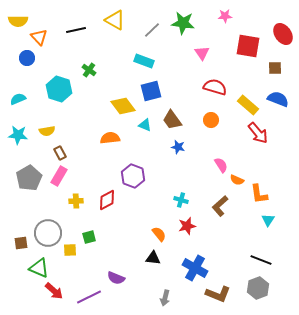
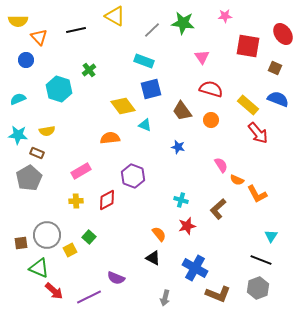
yellow triangle at (115, 20): moved 4 px up
pink triangle at (202, 53): moved 4 px down
blue circle at (27, 58): moved 1 px left, 2 px down
brown square at (275, 68): rotated 24 degrees clockwise
green cross at (89, 70): rotated 16 degrees clockwise
red semicircle at (215, 87): moved 4 px left, 2 px down
blue square at (151, 91): moved 2 px up
brown trapezoid at (172, 120): moved 10 px right, 9 px up
brown rectangle at (60, 153): moved 23 px left; rotated 40 degrees counterclockwise
pink rectangle at (59, 176): moved 22 px right, 5 px up; rotated 30 degrees clockwise
orange L-shape at (259, 194): moved 2 px left; rotated 20 degrees counterclockwise
brown L-shape at (220, 206): moved 2 px left, 3 px down
cyan triangle at (268, 220): moved 3 px right, 16 px down
gray circle at (48, 233): moved 1 px left, 2 px down
green square at (89, 237): rotated 32 degrees counterclockwise
yellow square at (70, 250): rotated 24 degrees counterclockwise
black triangle at (153, 258): rotated 21 degrees clockwise
